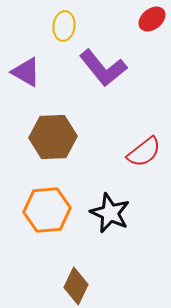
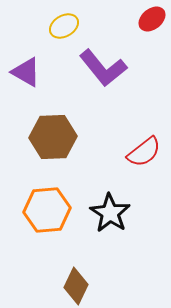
yellow ellipse: rotated 52 degrees clockwise
black star: rotated 9 degrees clockwise
